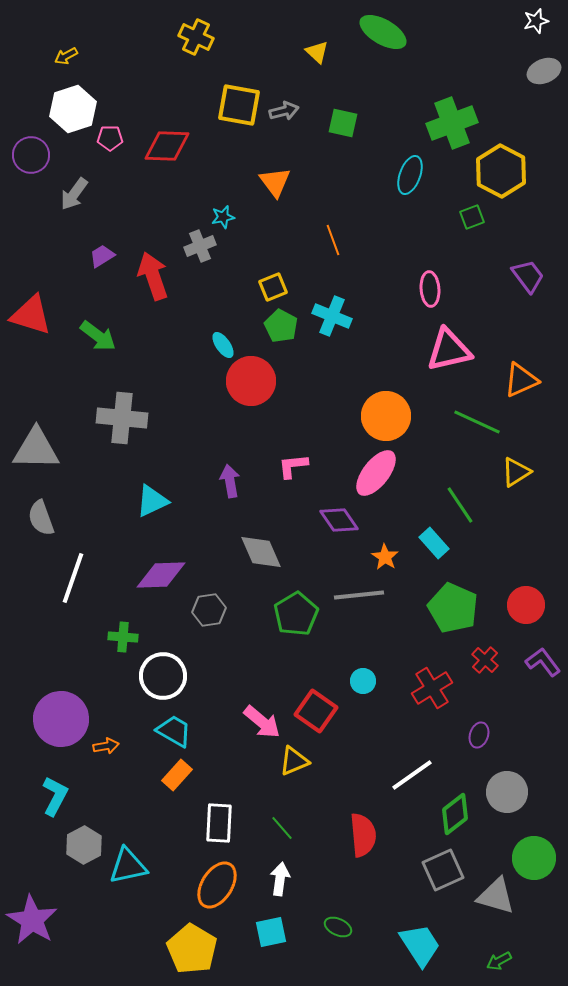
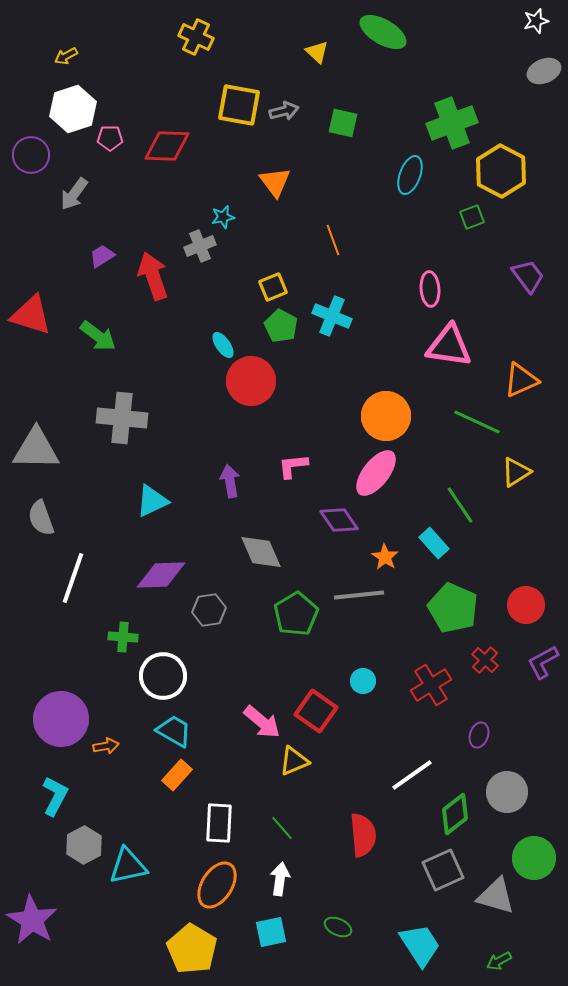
pink triangle at (449, 350): moved 4 px up; rotated 21 degrees clockwise
purple L-shape at (543, 662): rotated 81 degrees counterclockwise
red cross at (432, 688): moved 1 px left, 3 px up
